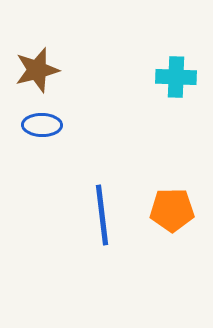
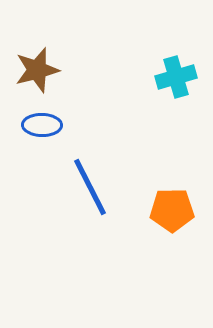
cyan cross: rotated 18 degrees counterclockwise
blue line: moved 12 px left, 28 px up; rotated 20 degrees counterclockwise
